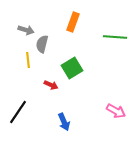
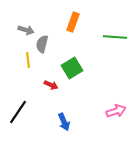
pink arrow: rotated 48 degrees counterclockwise
